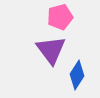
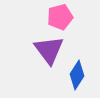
purple triangle: moved 2 px left
